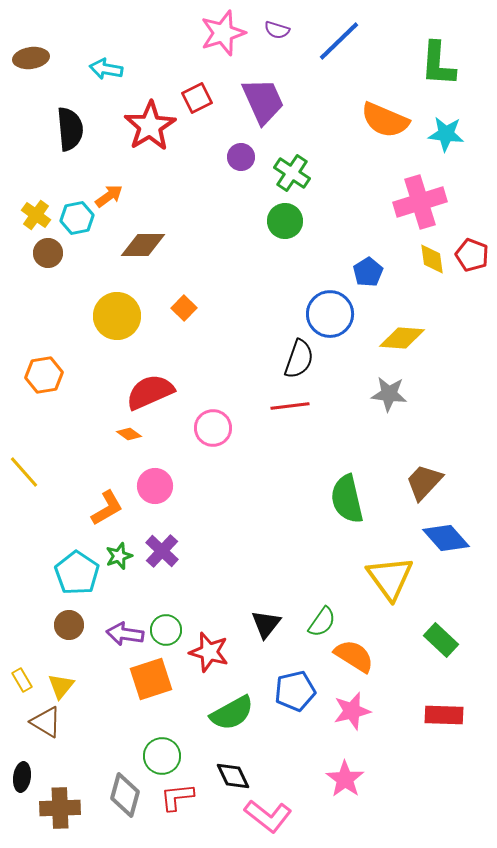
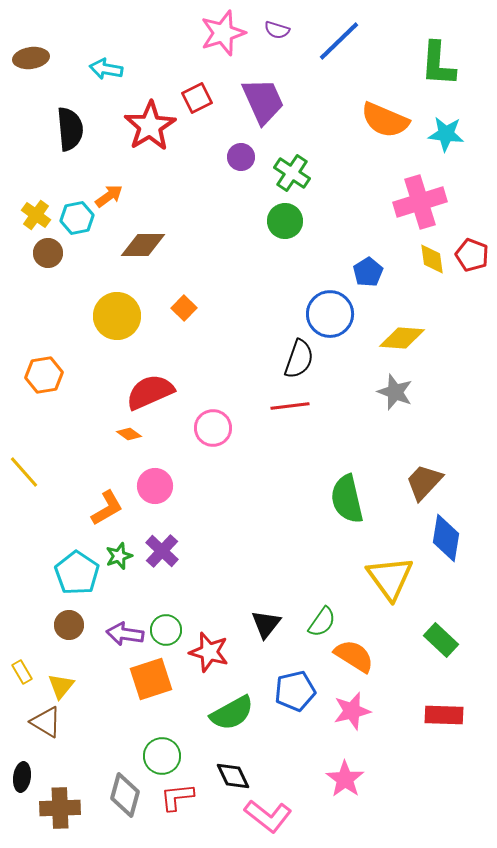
gray star at (389, 394): moved 6 px right, 2 px up; rotated 15 degrees clockwise
blue diamond at (446, 538): rotated 51 degrees clockwise
yellow rectangle at (22, 680): moved 8 px up
